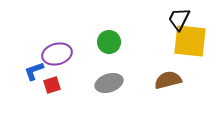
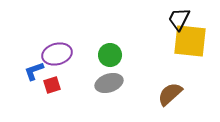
green circle: moved 1 px right, 13 px down
brown semicircle: moved 2 px right, 14 px down; rotated 28 degrees counterclockwise
